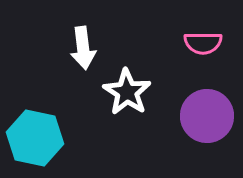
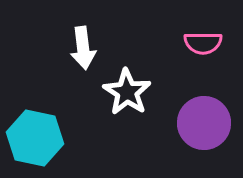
purple circle: moved 3 px left, 7 px down
